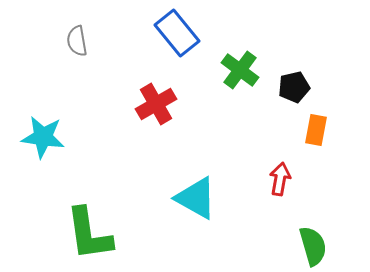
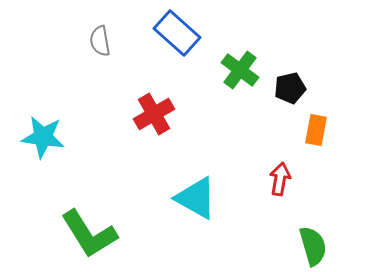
blue rectangle: rotated 9 degrees counterclockwise
gray semicircle: moved 23 px right
black pentagon: moved 4 px left, 1 px down
red cross: moved 2 px left, 10 px down
green L-shape: rotated 24 degrees counterclockwise
